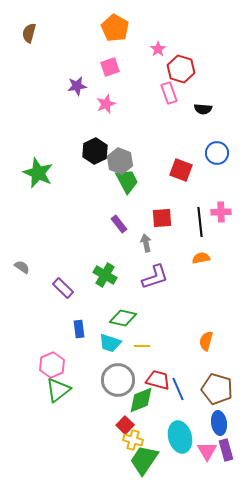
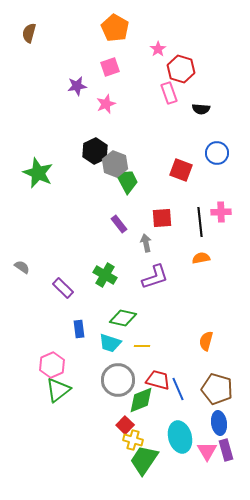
black semicircle at (203, 109): moved 2 px left
gray hexagon at (120, 161): moved 5 px left, 3 px down
